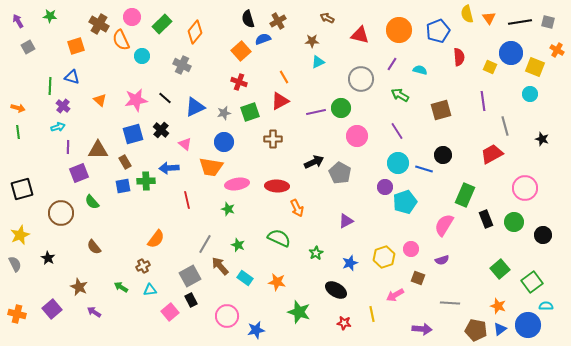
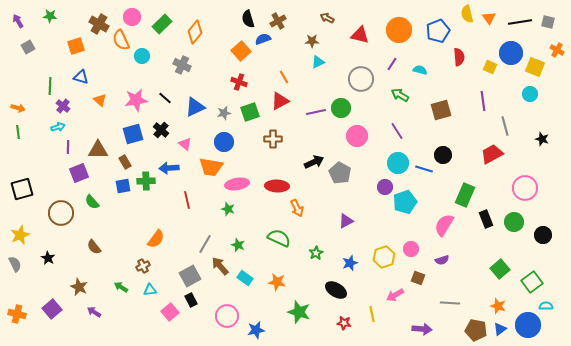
blue triangle at (72, 77): moved 9 px right
